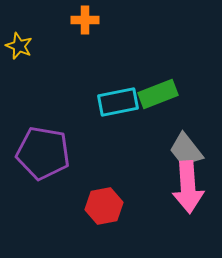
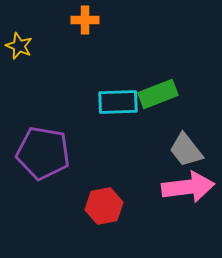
cyan rectangle: rotated 9 degrees clockwise
pink arrow: rotated 93 degrees counterclockwise
